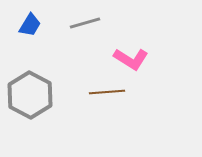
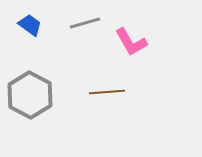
blue trapezoid: rotated 85 degrees counterclockwise
pink L-shape: moved 17 px up; rotated 28 degrees clockwise
